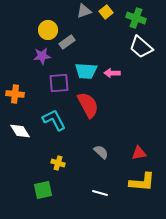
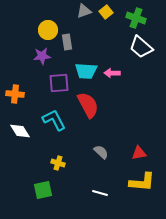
gray rectangle: rotated 63 degrees counterclockwise
